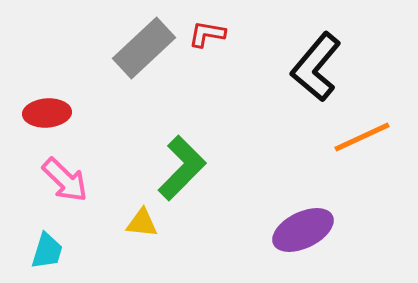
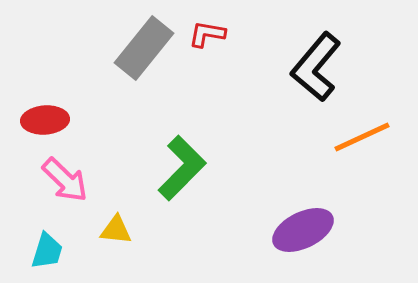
gray rectangle: rotated 8 degrees counterclockwise
red ellipse: moved 2 px left, 7 px down
yellow triangle: moved 26 px left, 7 px down
